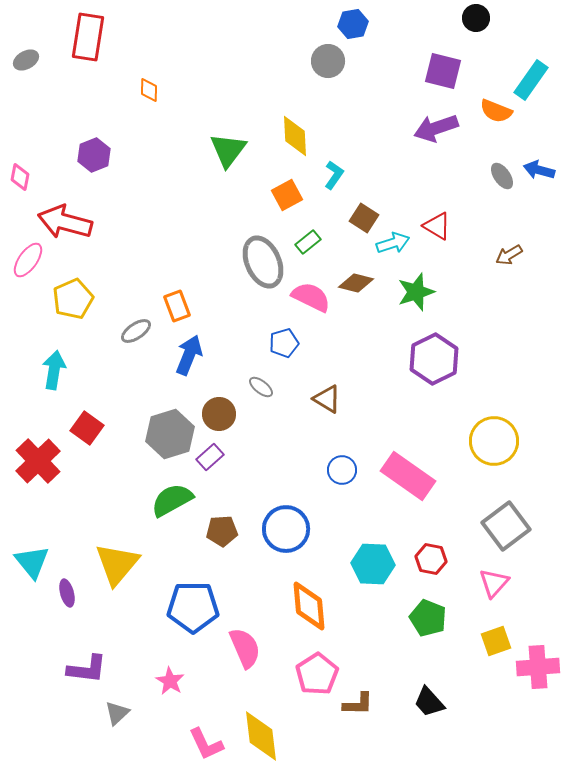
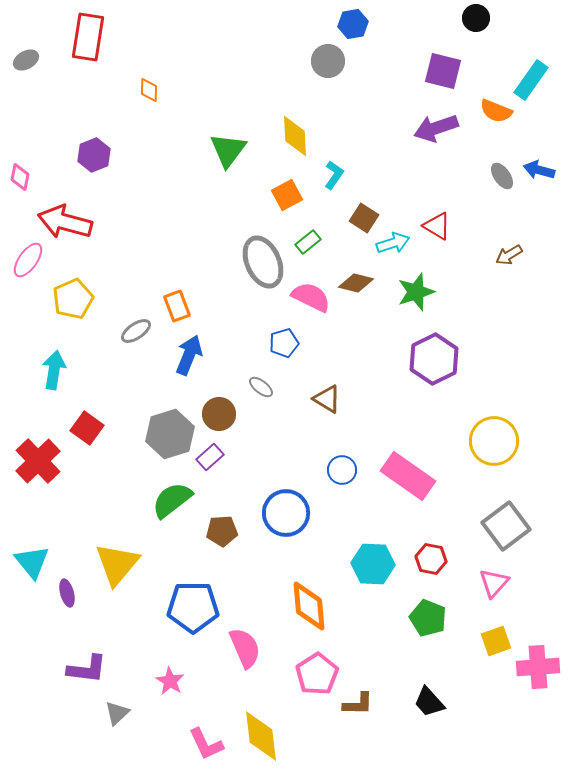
green semicircle at (172, 500): rotated 9 degrees counterclockwise
blue circle at (286, 529): moved 16 px up
